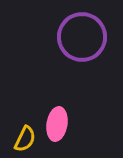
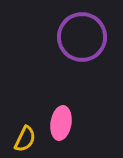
pink ellipse: moved 4 px right, 1 px up
